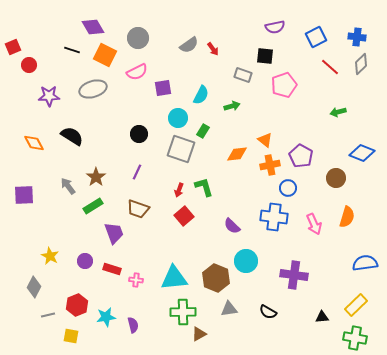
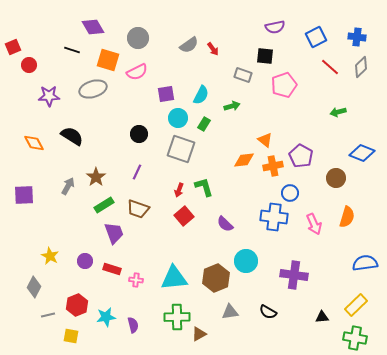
orange square at (105, 55): moved 3 px right, 5 px down; rotated 10 degrees counterclockwise
gray diamond at (361, 64): moved 3 px down
purple square at (163, 88): moved 3 px right, 6 px down
green rectangle at (203, 131): moved 1 px right, 7 px up
orange diamond at (237, 154): moved 7 px right, 6 px down
orange cross at (270, 165): moved 3 px right, 1 px down
gray arrow at (68, 186): rotated 66 degrees clockwise
blue circle at (288, 188): moved 2 px right, 5 px down
green rectangle at (93, 206): moved 11 px right, 1 px up
purple semicircle at (232, 226): moved 7 px left, 2 px up
brown hexagon at (216, 278): rotated 16 degrees clockwise
gray triangle at (229, 309): moved 1 px right, 3 px down
green cross at (183, 312): moved 6 px left, 5 px down
